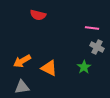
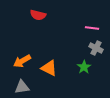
gray cross: moved 1 px left, 1 px down
